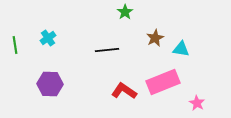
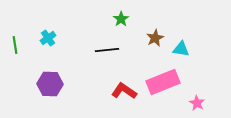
green star: moved 4 px left, 7 px down
